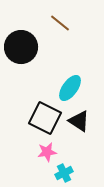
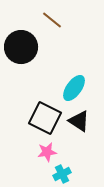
brown line: moved 8 px left, 3 px up
cyan ellipse: moved 4 px right
cyan cross: moved 2 px left, 1 px down
